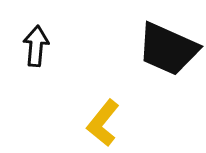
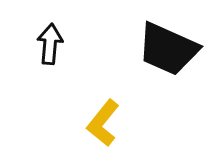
black arrow: moved 14 px right, 2 px up
